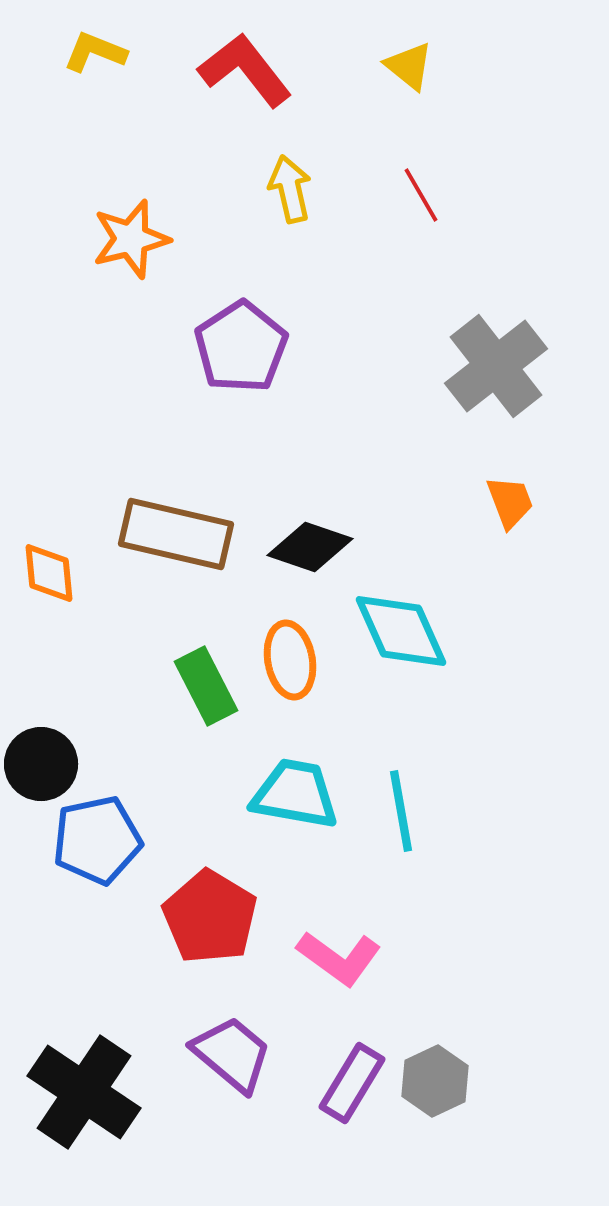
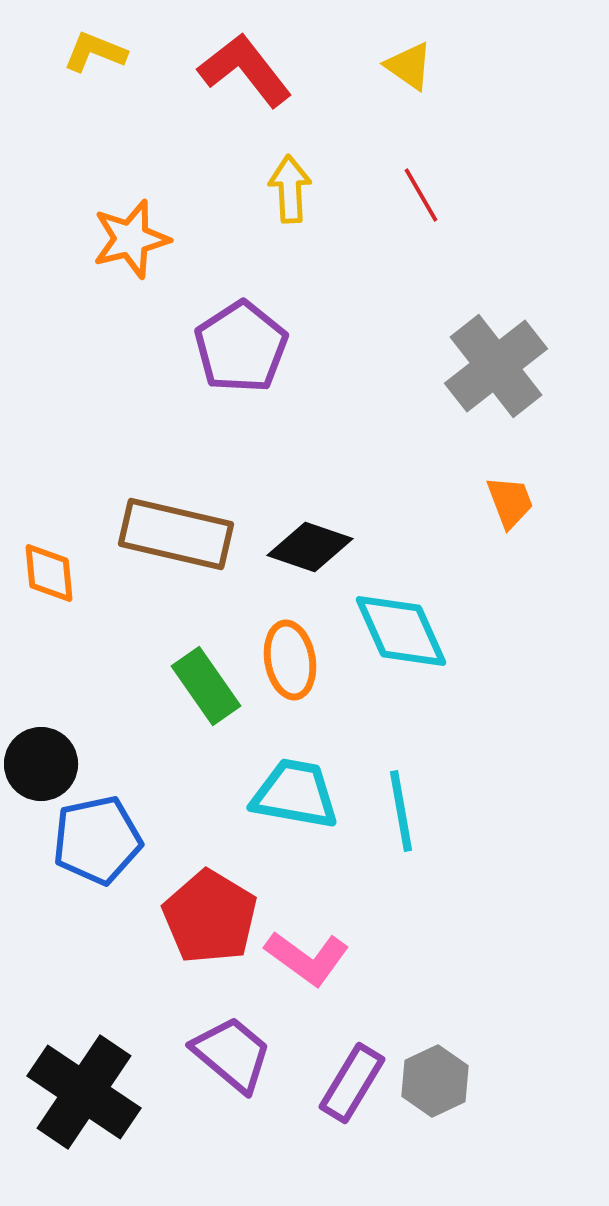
yellow triangle: rotated 4 degrees counterclockwise
yellow arrow: rotated 10 degrees clockwise
green rectangle: rotated 8 degrees counterclockwise
pink L-shape: moved 32 px left
